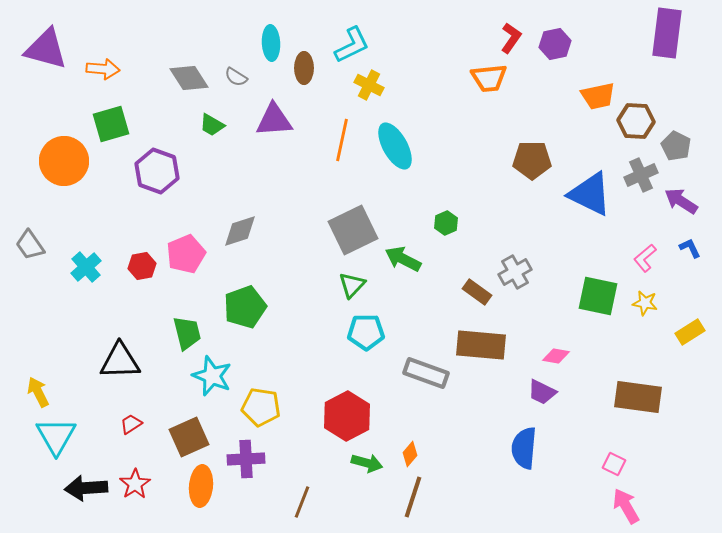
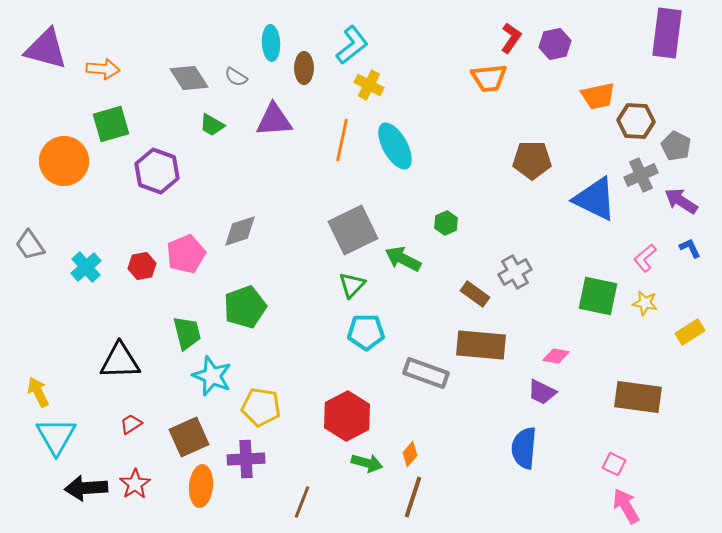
cyan L-shape at (352, 45): rotated 12 degrees counterclockwise
blue triangle at (590, 194): moved 5 px right, 5 px down
brown rectangle at (477, 292): moved 2 px left, 2 px down
